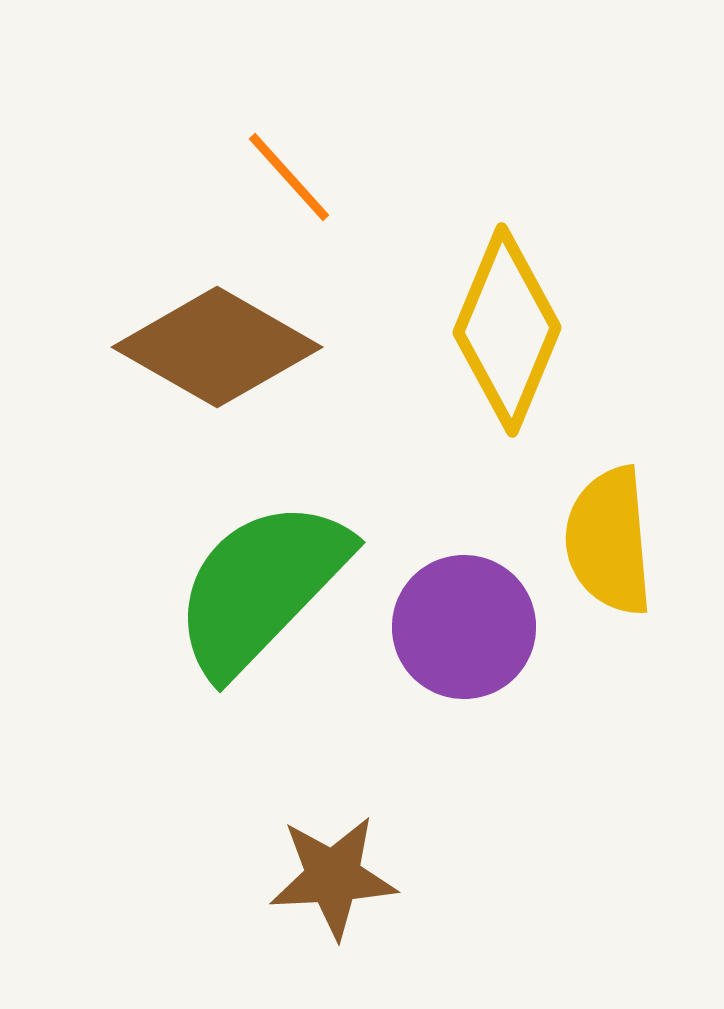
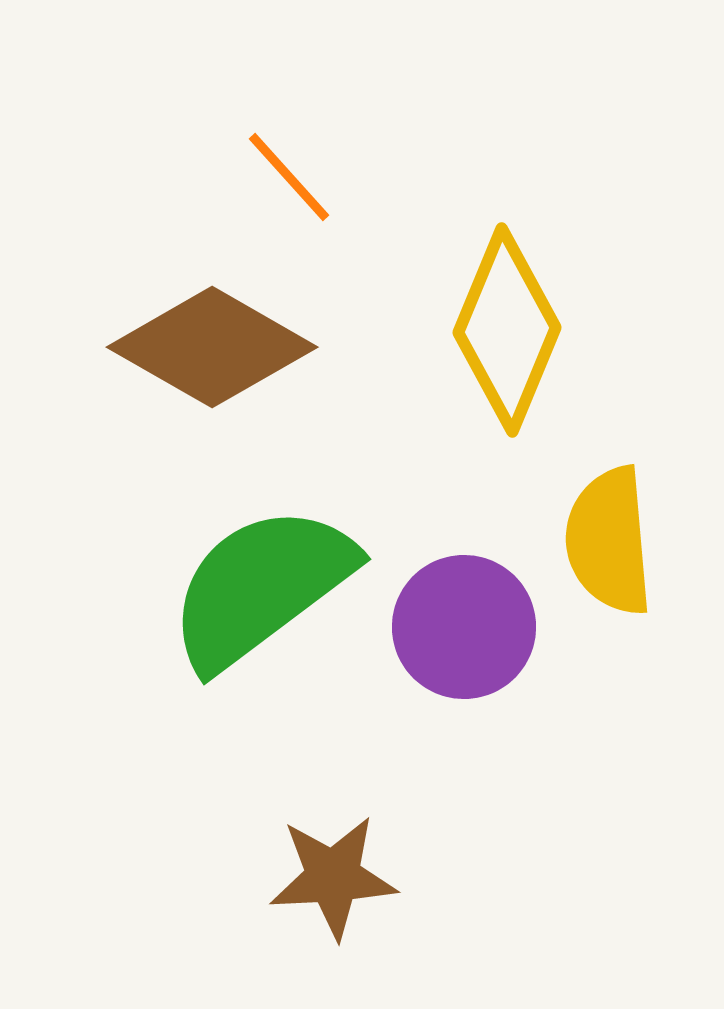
brown diamond: moved 5 px left
green semicircle: rotated 9 degrees clockwise
